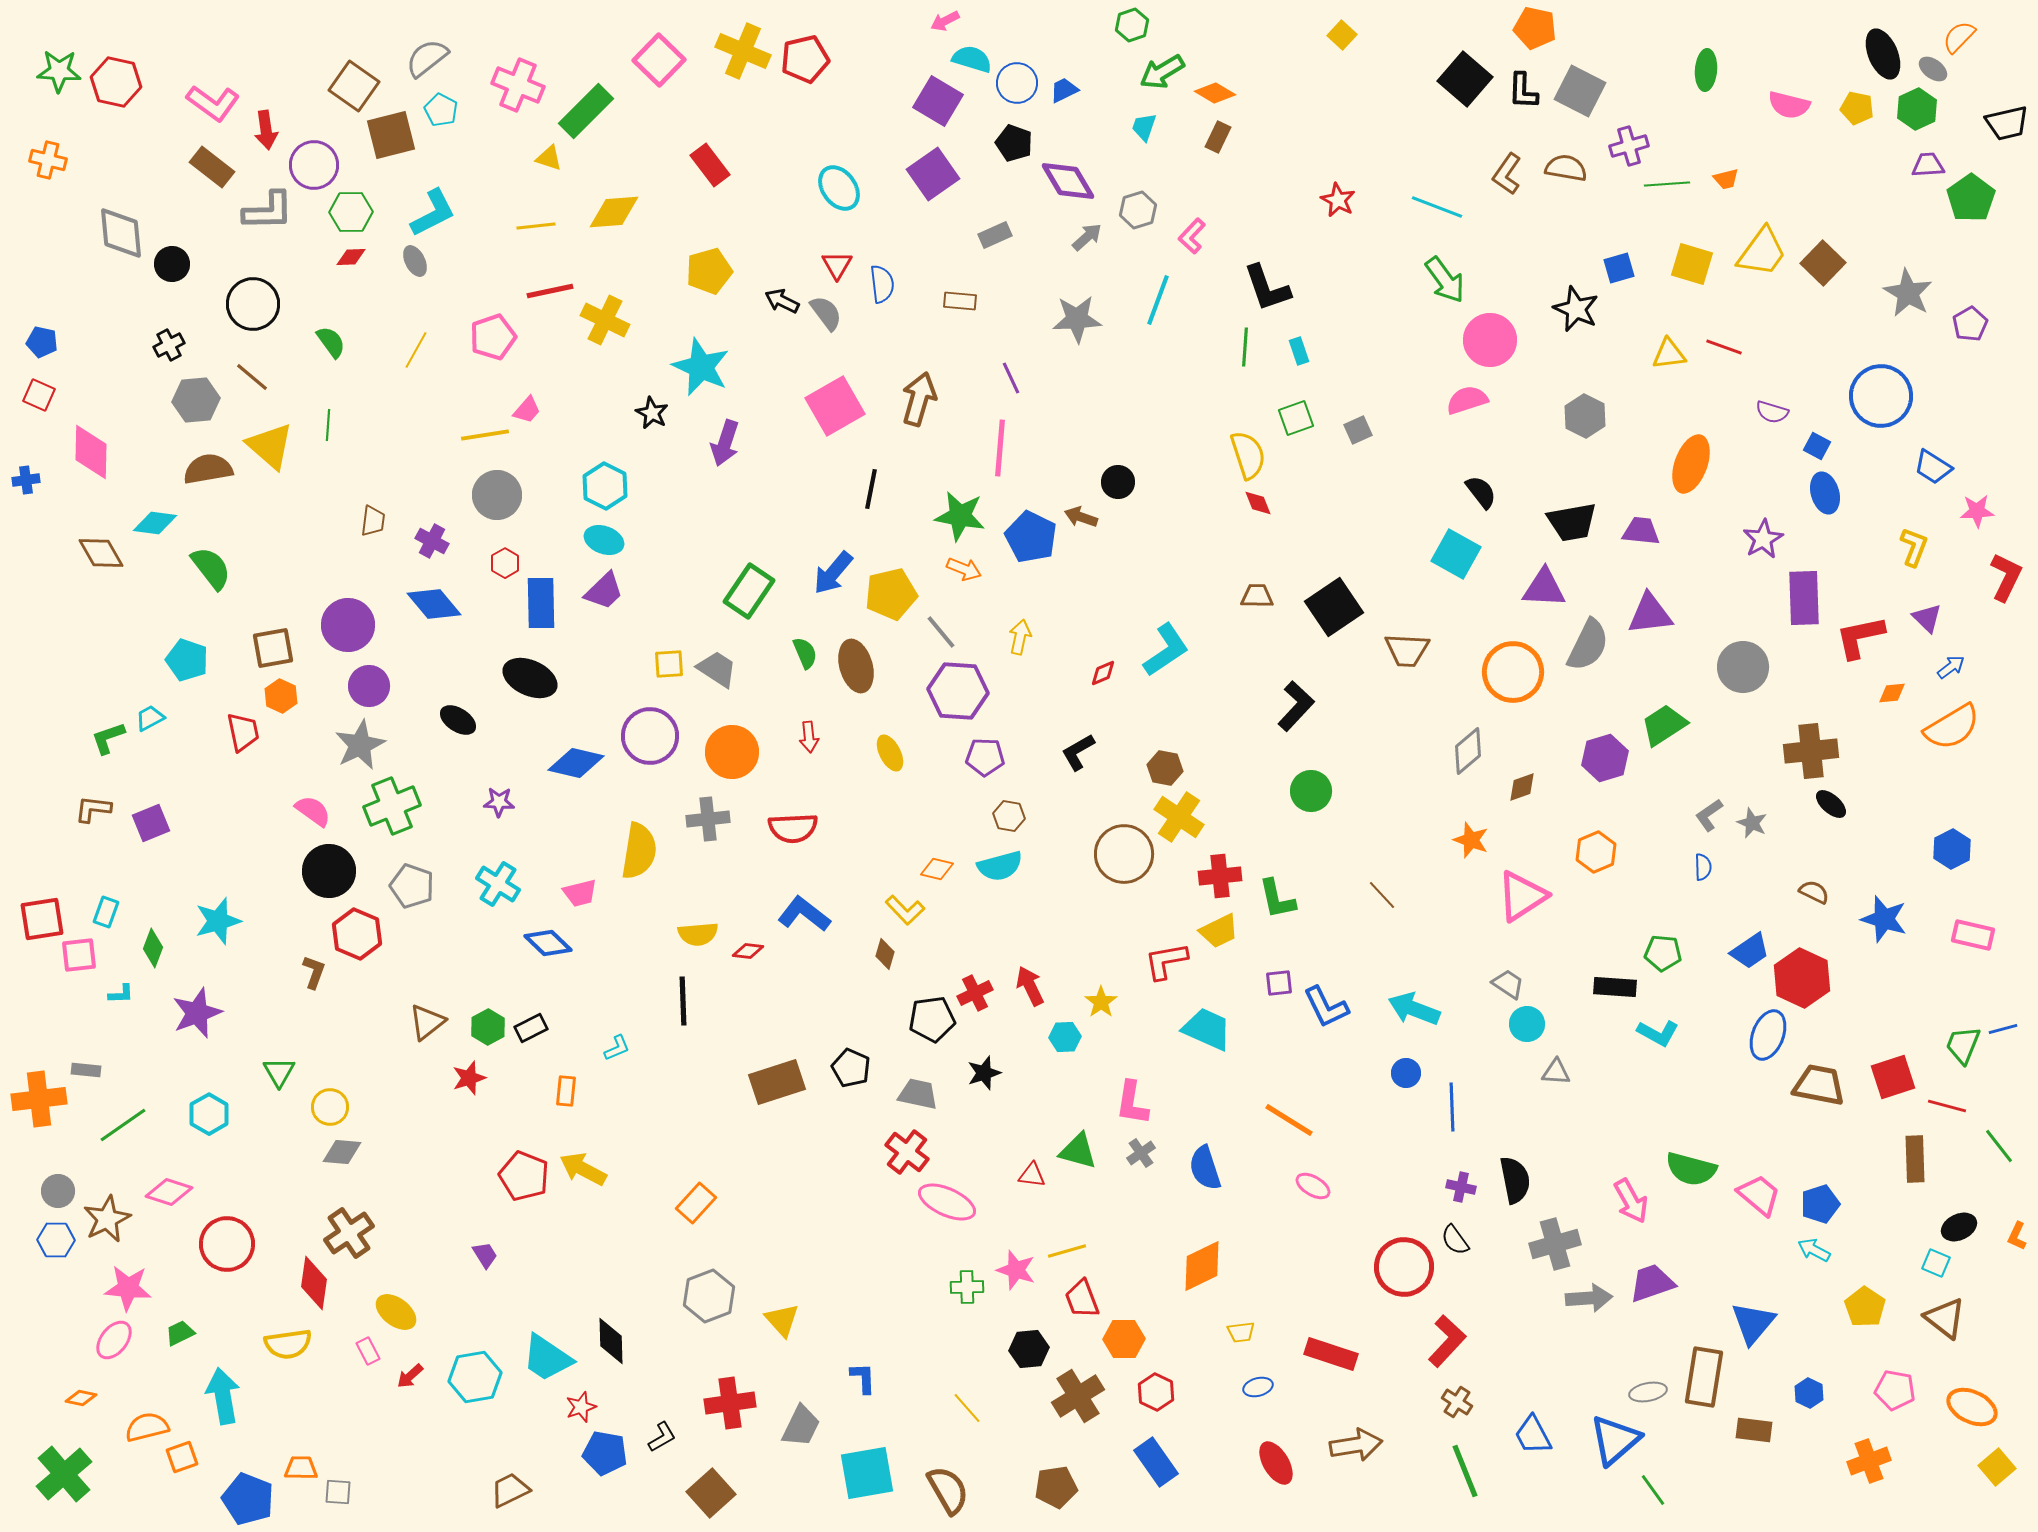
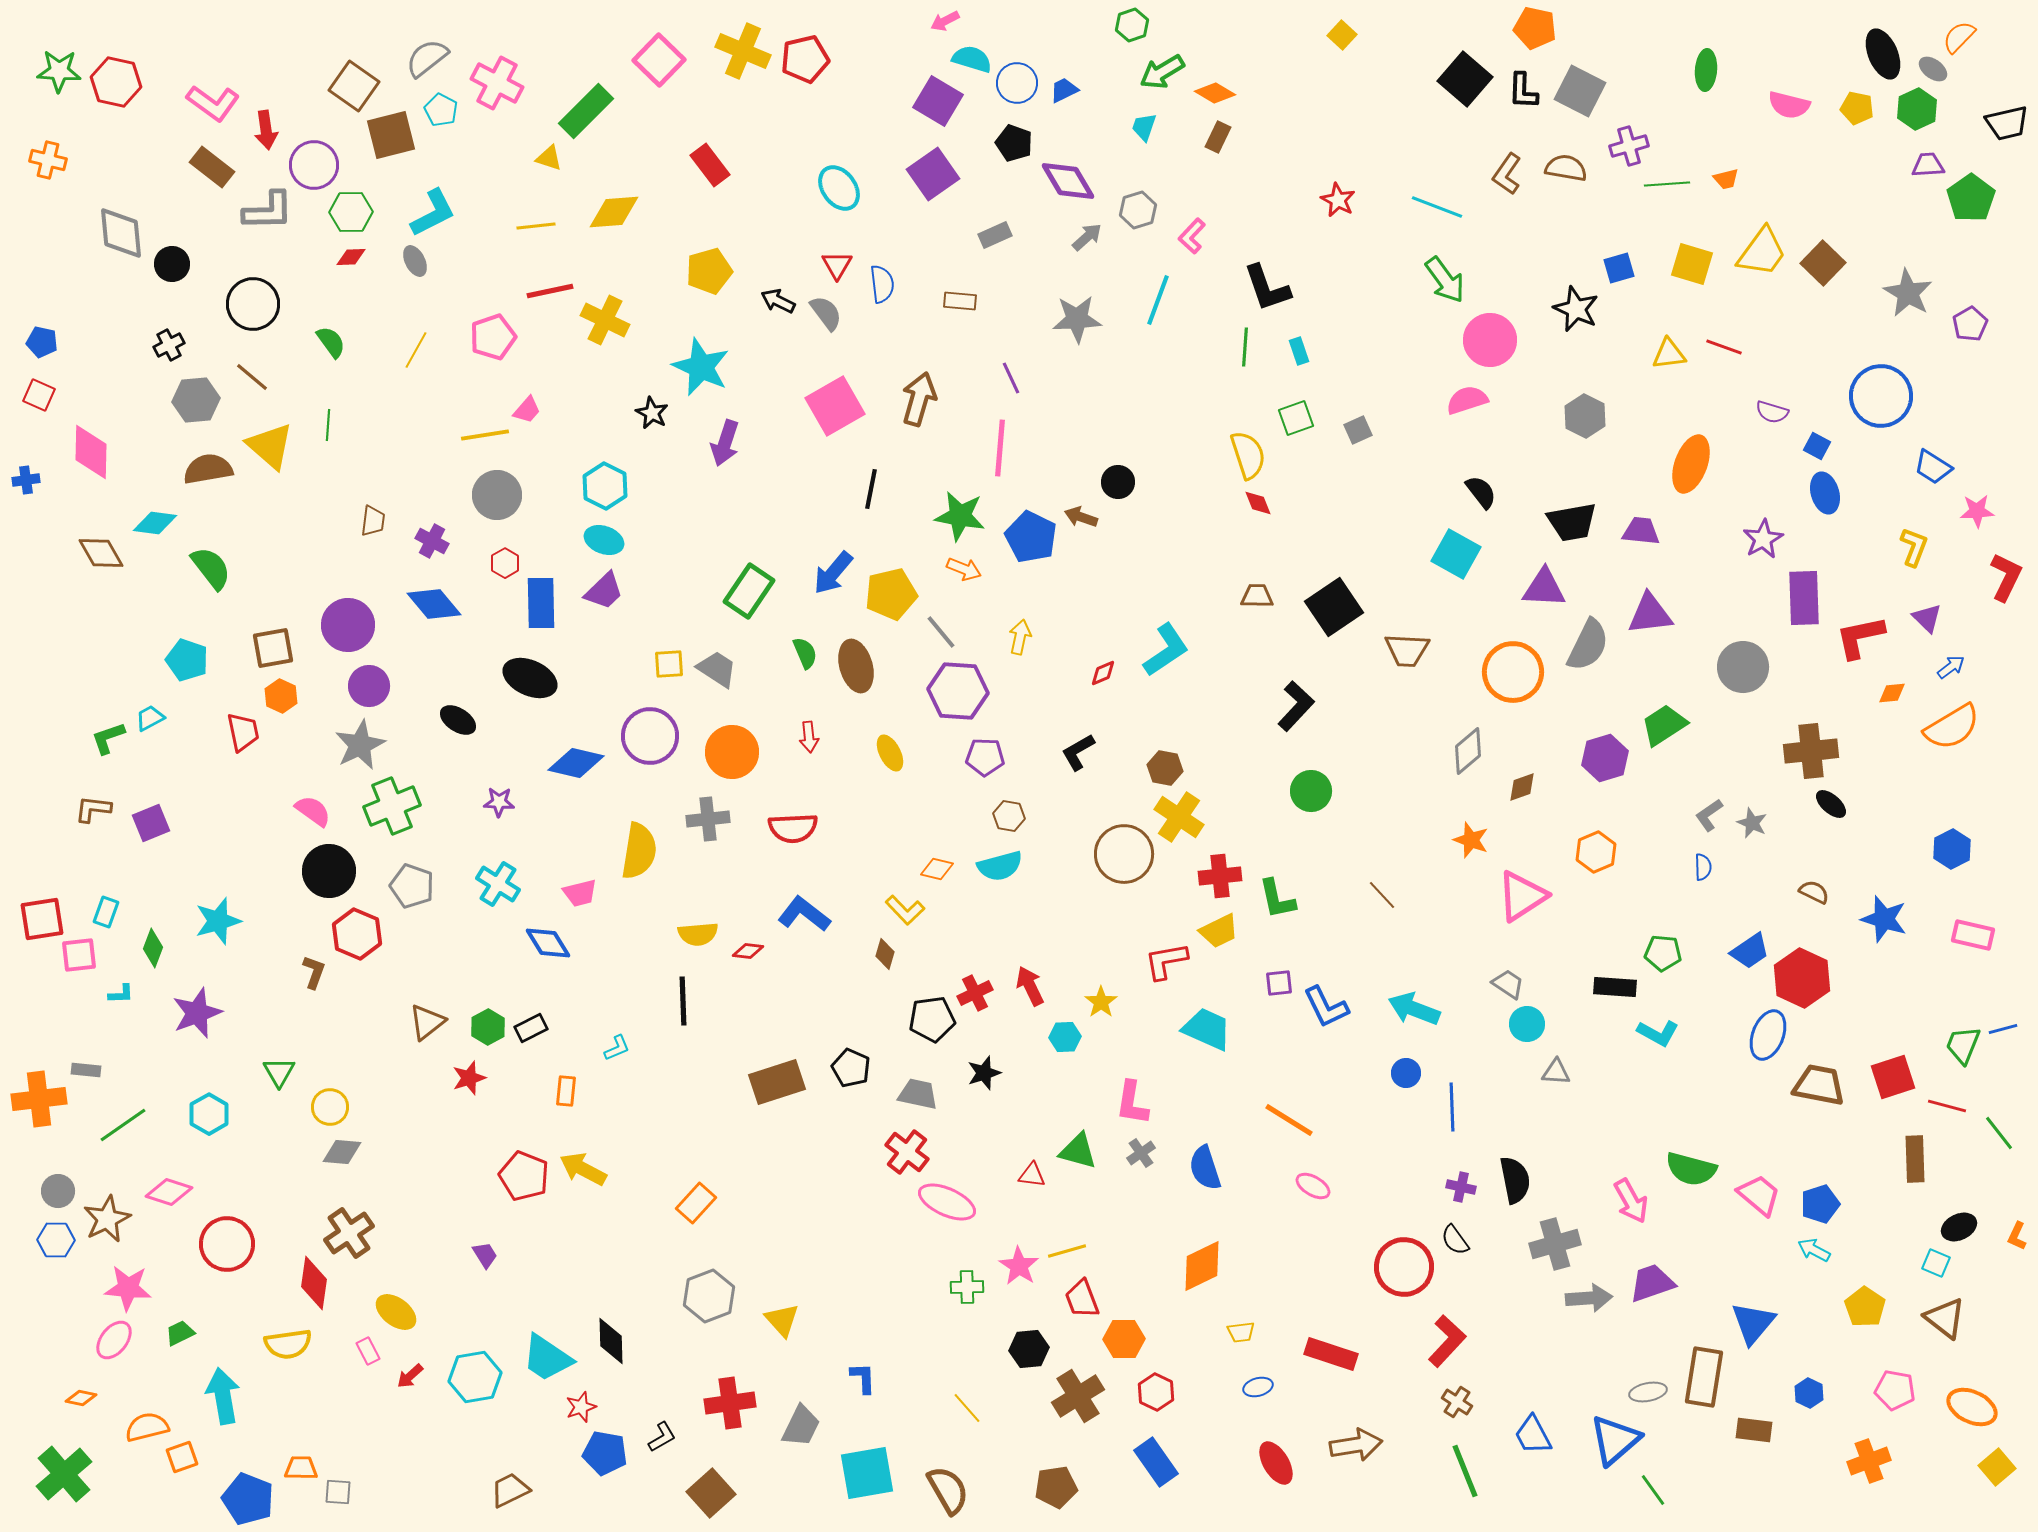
pink cross at (518, 85): moved 21 px left, 2 px up; rotated 6 degrees clockwise
black arrow at (782, 301): moved 4 px left
blue diamond at (548, 943): rotated 15 degrees clockwise
green line at (1999, 1146): moved 13 px up
pink star at (1016, 1270): moved 3 px right, 4 px up; rotated 15 degrees clockwise
